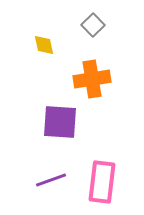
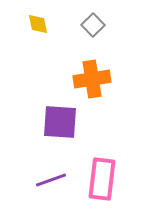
yellow diamond: moved 6 px left, 21 px up
pink rectangle: moved 3 px up
